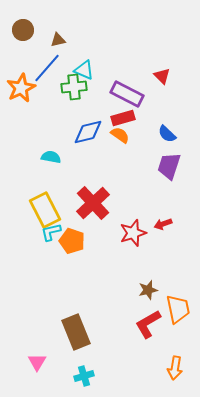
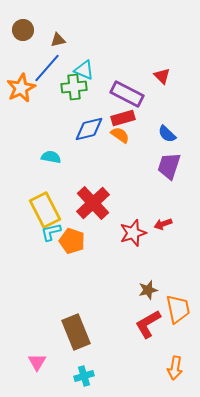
blue diamond: moved 1 px right, 3 px up
